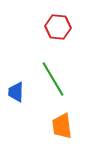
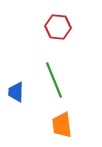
green line: moved 1 px right, 1 px down; rotated 9 degrees clockwise
orange trapezoid: moved 1 px up
